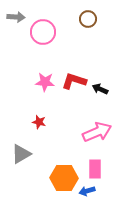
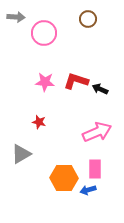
pink circle: moved 1 px right, 1 px down
red L-shape: moved 2 px right
blue arrow: moved 1 px right, 1 px up
